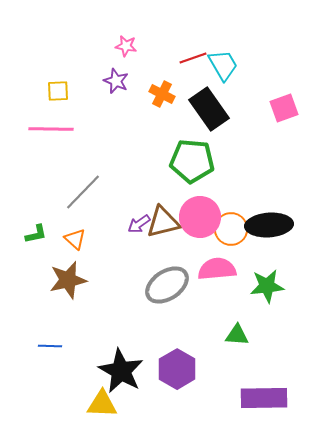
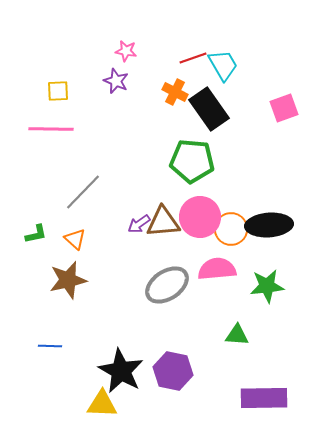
pink star: moved 5 px down
orange cross: moved 13 px right, 2 px up
brown triangle: rotated 9 degrees clockwise
purple hexagon: moved 4 px left, 2 px down; rotated 18 degrees counterclockwise
